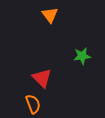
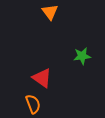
orange triangle: moved 3 px up
red triangle: rotated 10 degrees counterclockwise
